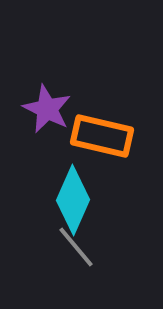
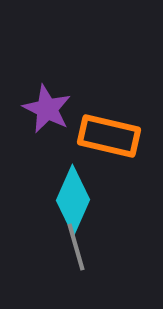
orange rectangle: moved 7 px right
gray line: rotated 24 degrees clockwise
